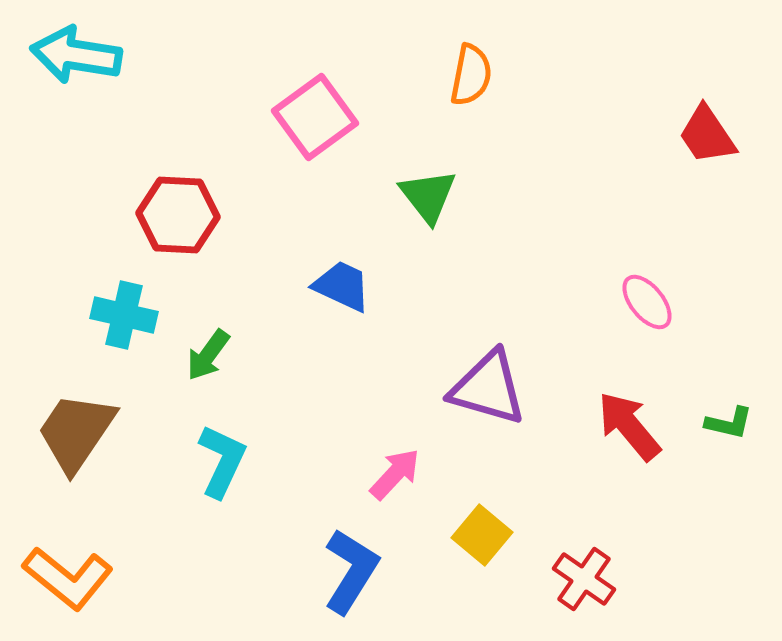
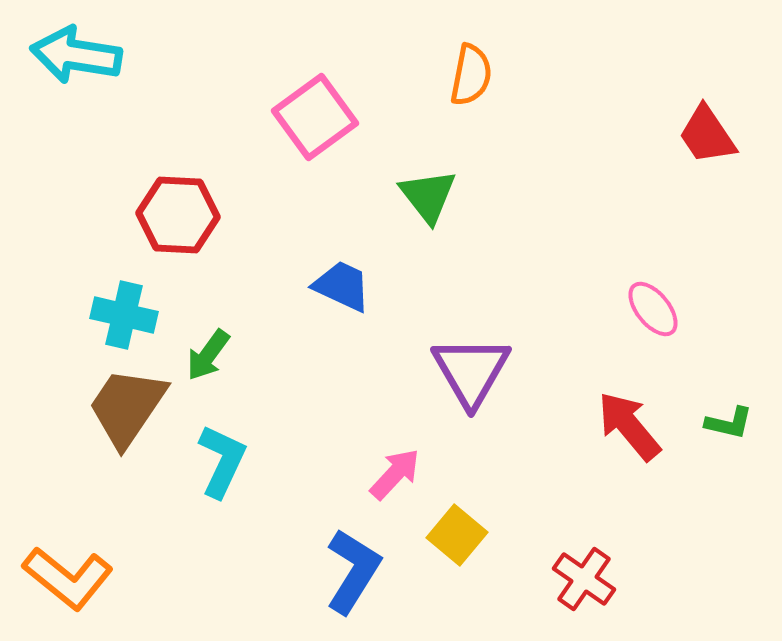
pink ellipse: moved 6 px right, 7 px down
purple triangle: moved 17 px left, 17 px up; rotated 44 degrees clockwise
brown trapezoid: moved 51 px right, 25 px up
yellow square: moved 25 px left
blue L-shape: moved 2 px right
